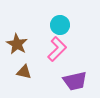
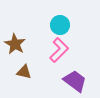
brown star: moved 2 px left
pink L-shape: moved 2 px right, 1 px down
purple trapezoid: rotated 130 degrees counterclockwise
